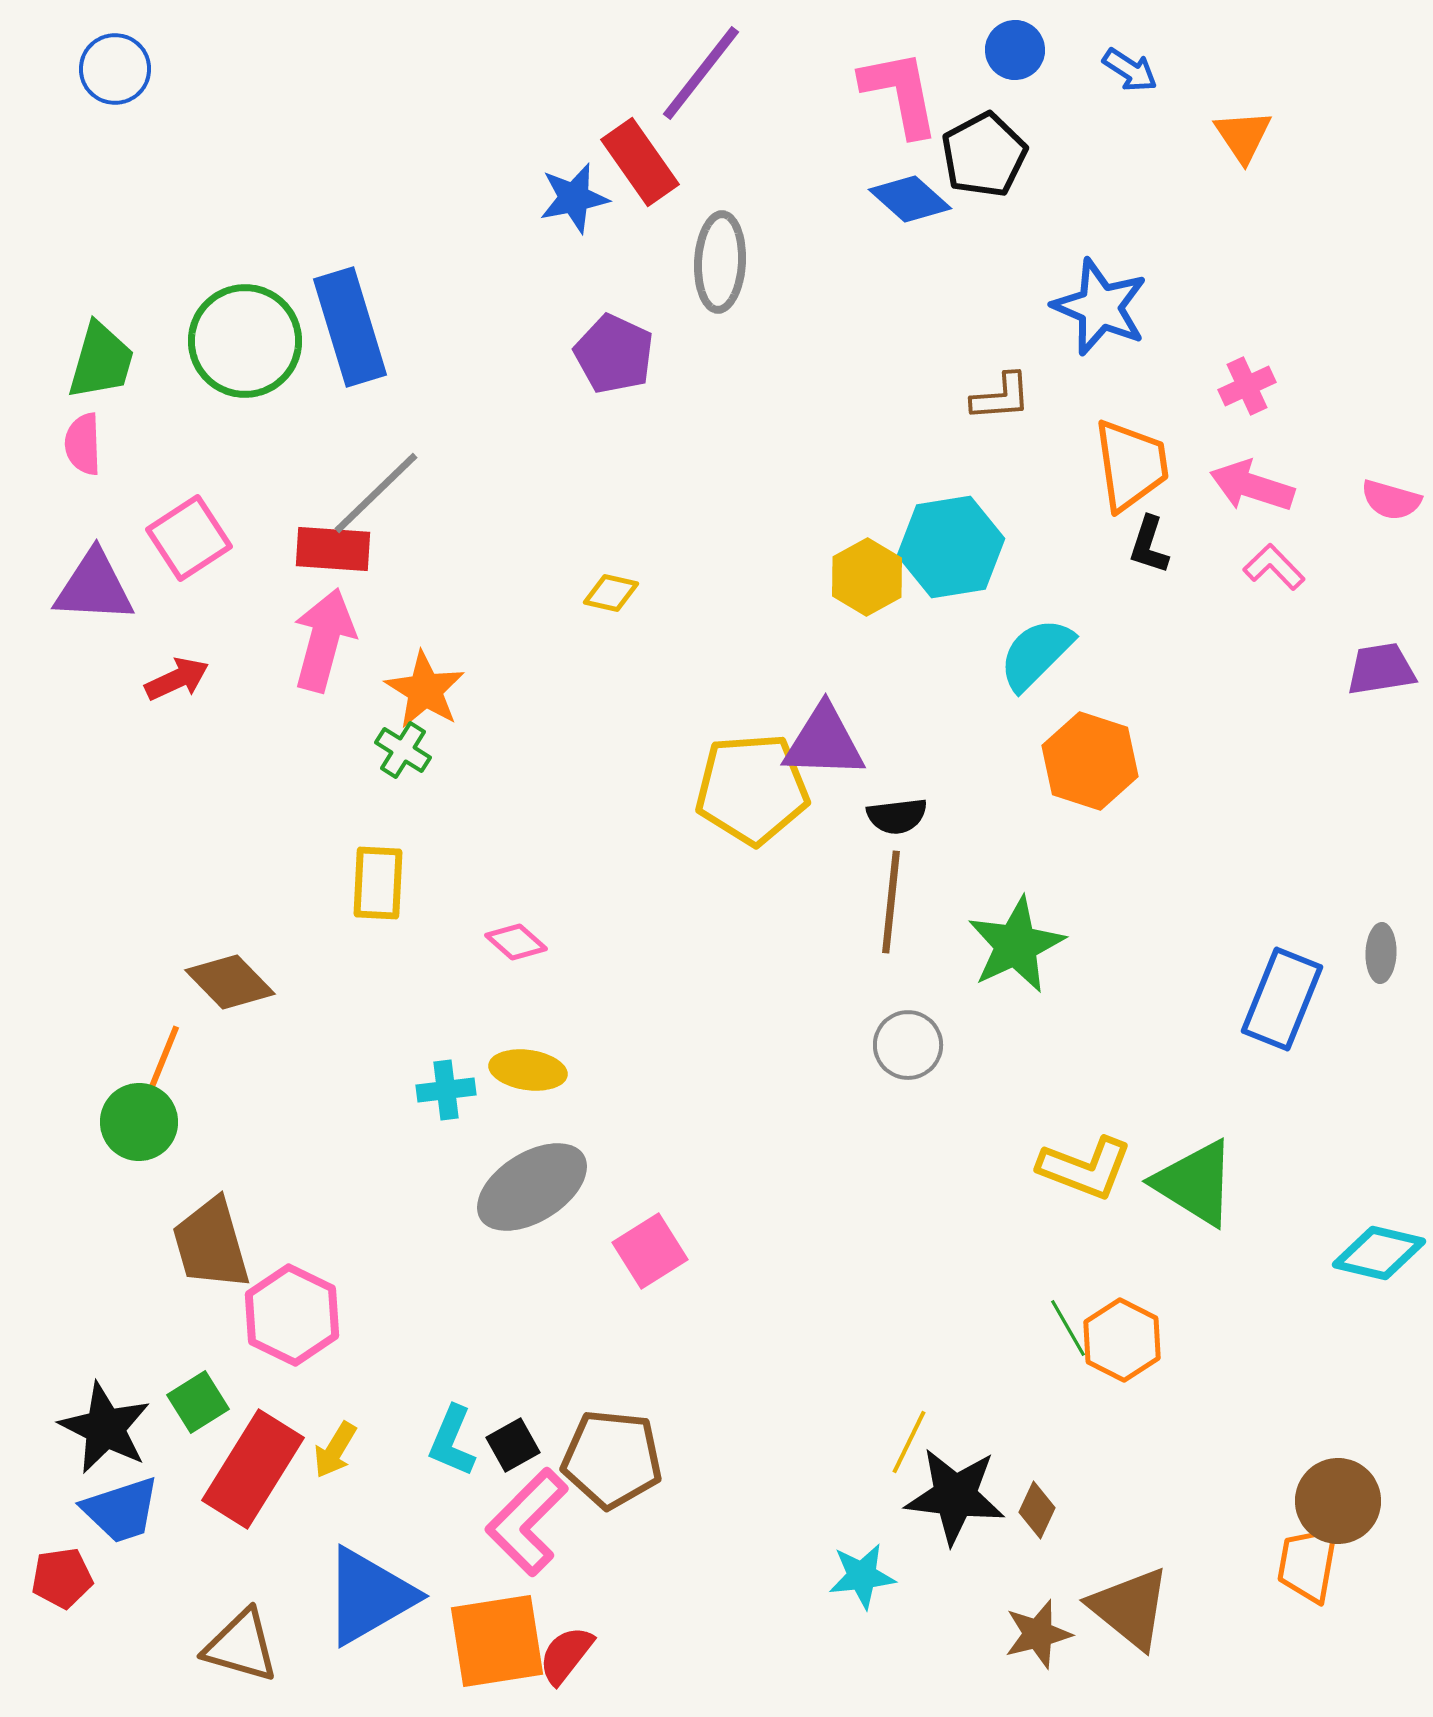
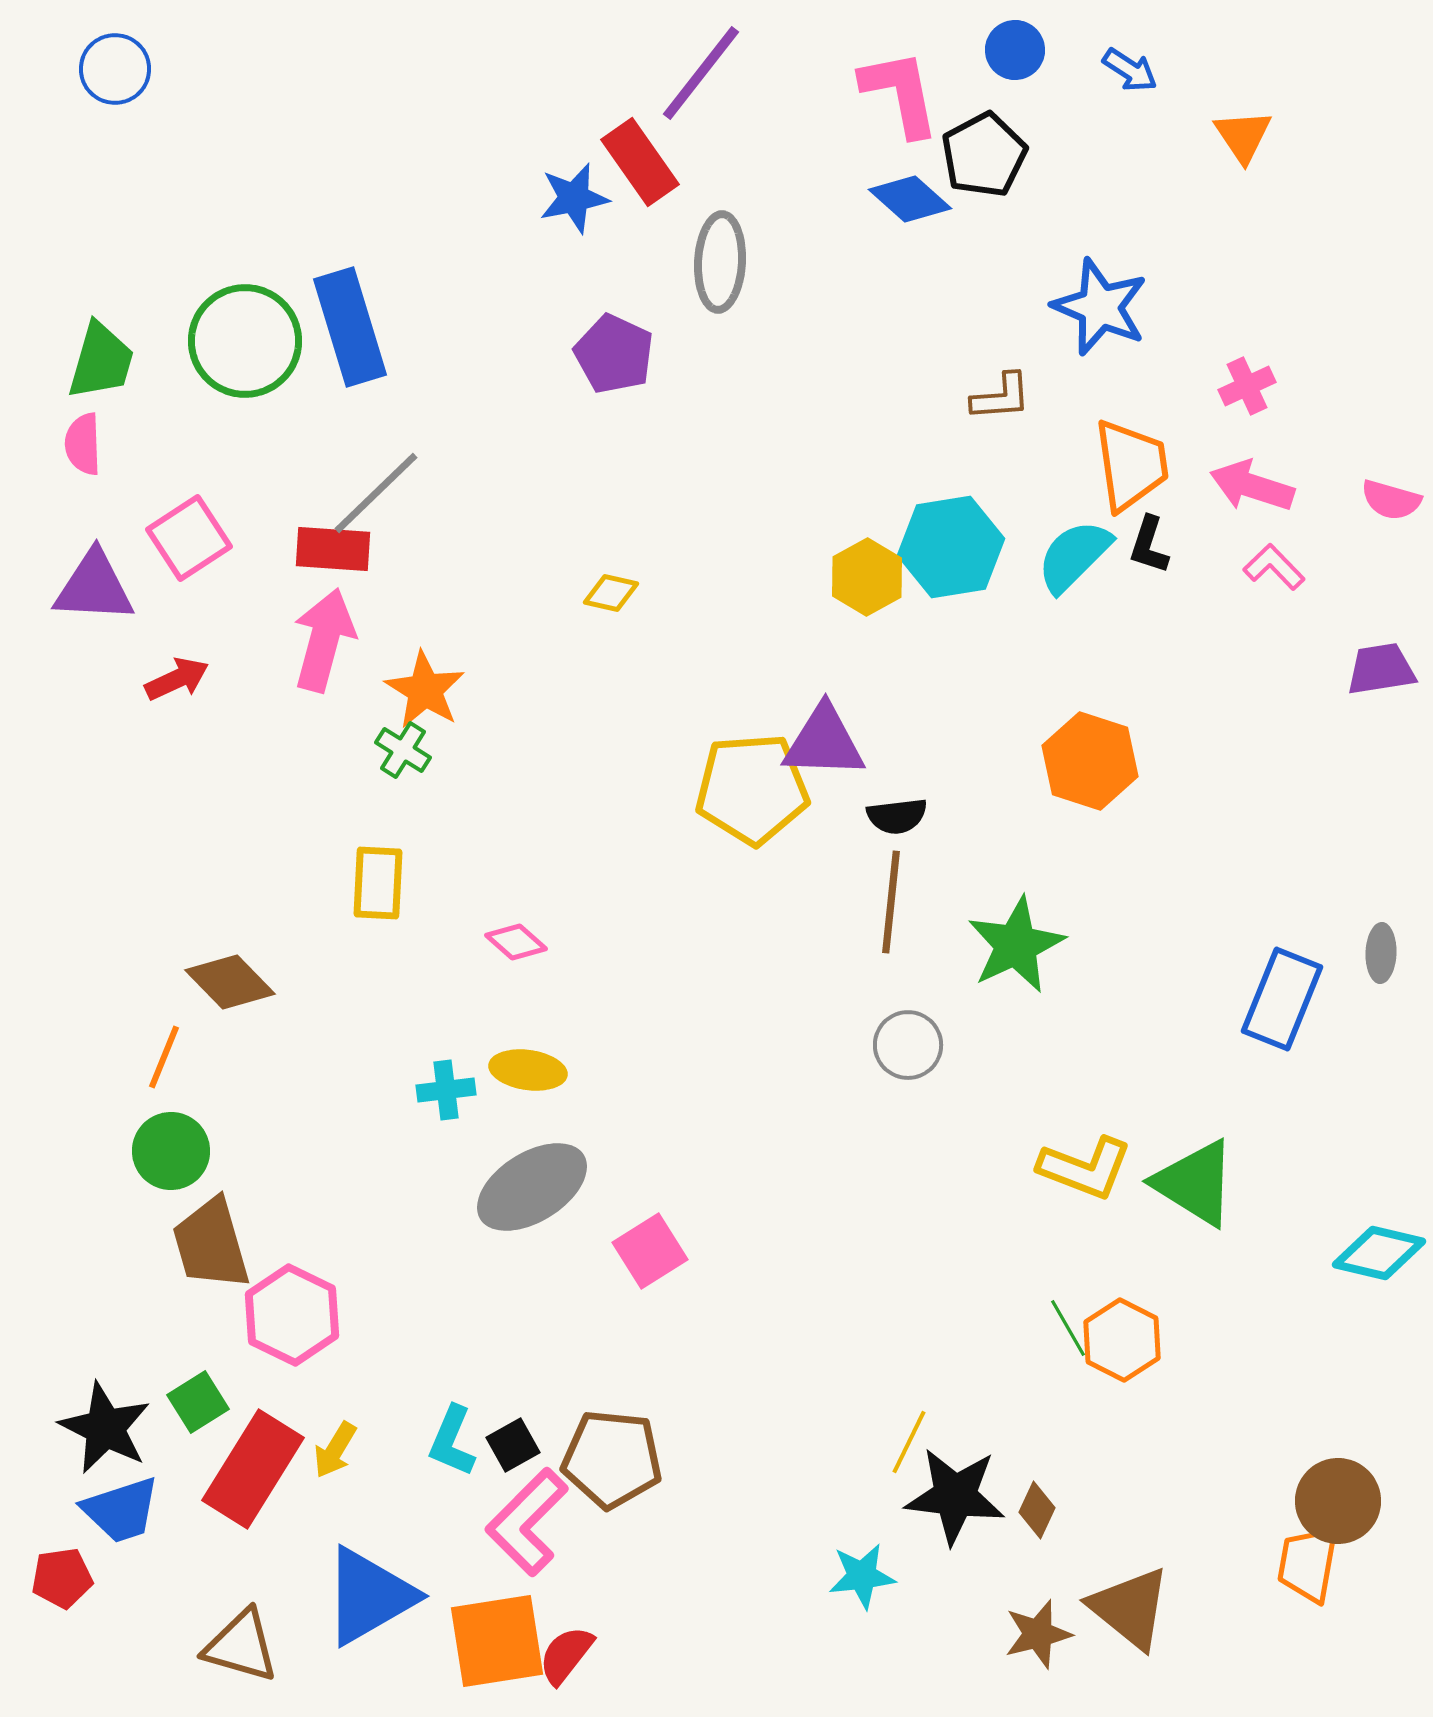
cyan semicircle at (1036, 654): moved 38 px right, 98 px up
green circle at (139, 1122): moved 32 px right, 29 px down
